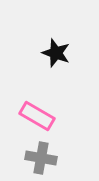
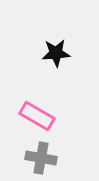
black star: rotated 24 degrees counterclockwise
